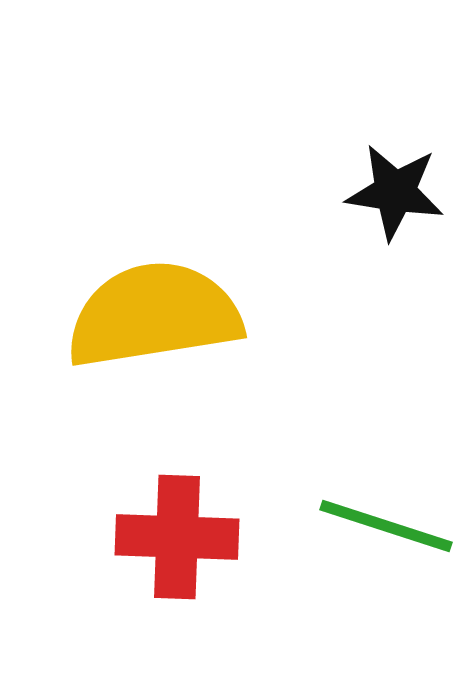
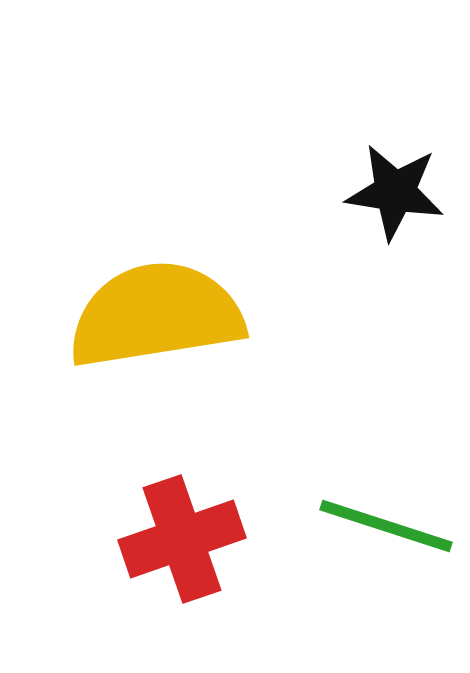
yellow semicircle: moved 2 px right
red cross: moved 5 px right, 2 px down; rotated 21 degrees counterclockwise
